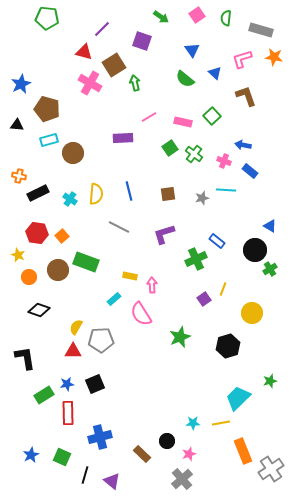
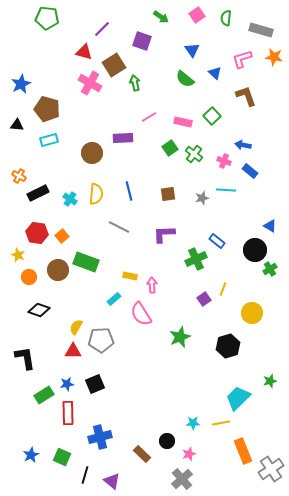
brown circle at (73, 153): moved 19 px right
orange cross at (19, 176): rotated 16 degrees clockwise
purple L-shape at (164, 234): rotated 15 degrees clockwise
